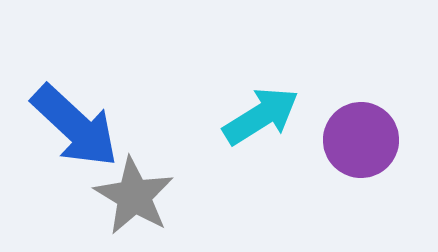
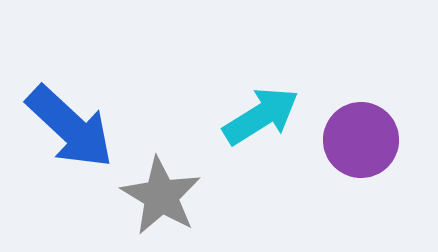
blue arrow: moved 5 px left, 1 px down
gray star: moved 27 px right
